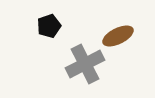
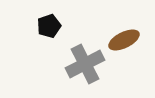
brown ellipse: moved 6 px right, 4 px down
